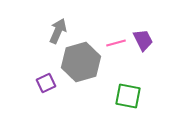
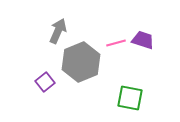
purple trapezoid: rotated 45 degrees counterclockwise
gray hexagon: rotated 6 degrees counterclockwise
purple square: moved 1 px left, 1 px up; rotated 12 degrees counterclockwise
green square: moved 2 px right, 2 px down
